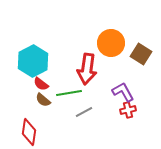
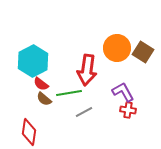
orange circle: moved 6 px right, 5 px down
brown square: moved 2 px right, 2 px up
red arrow: moved 1 px down
brown semicircle: moved 1 px right, 1 px up
red cross: rotated 21 degrees clockwise
